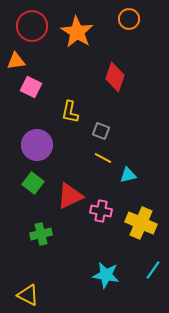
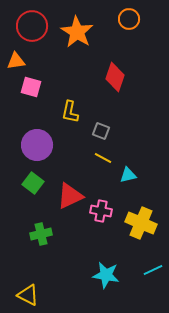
pink square: rotated 10 degrees counterclockwise
cyan line: rotated 30 degrees clockwise
